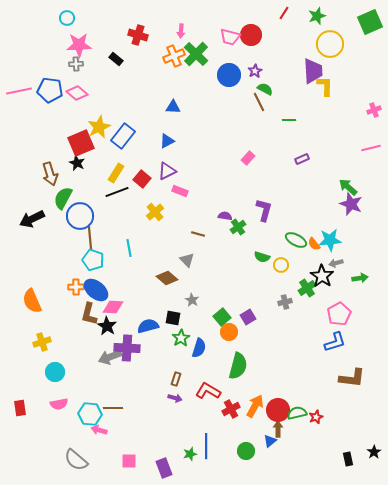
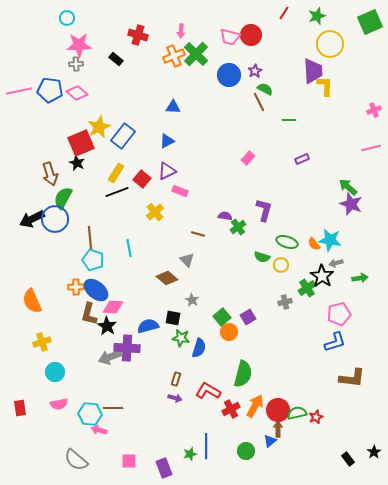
blue circle at (80, 216): moved 25 px left, 3 px down
green ellipse at (296, 240): moved 9 px left, 2 px down; rotated 10 degrees counterclockwise
cyan star at (330, 240): rotated 15 degrees clockwise
pink pentagon at (339, 314): rotated 15 degrees clockwise
green star at (181, 338): rotated 30 degrees counterclockwise
green semicircle at (238, 366): moved 5 px right, 8 px down
black rectangle at (348, 459): rotated 24 degrees counterclockwise
